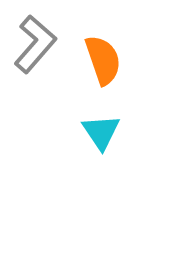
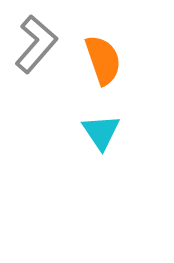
gray L-shape: moved 1 px right
